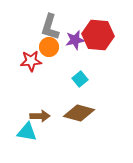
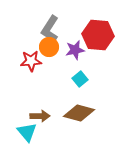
gray L-shape: moved 2 px down; rotated 16 degrees clockwise
purple star: moved 10 px down
cyan triangle: rotated 40 degrees clockwise
